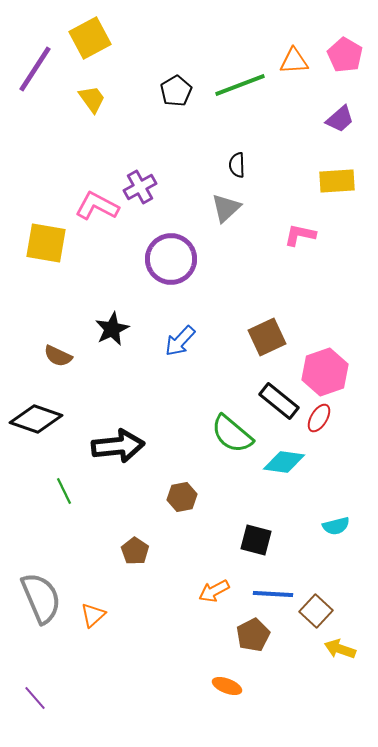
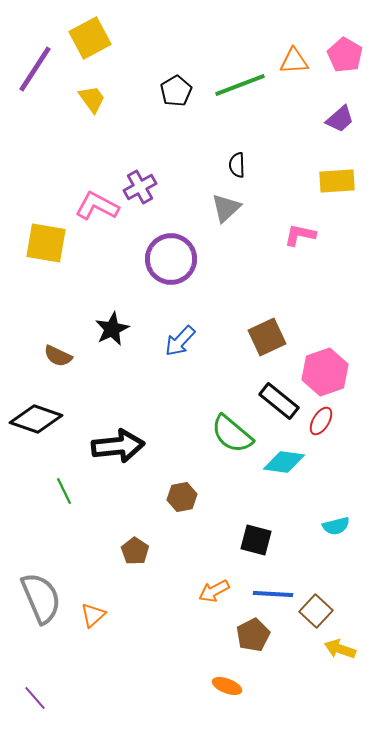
red ellipse at (319, 418): moved 2 px right, 3 px down
